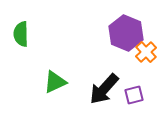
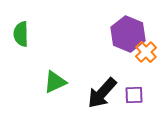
purple hexagon: moved 2 px right, 1 px down
black arrow: moved 2 px left, 4 px down
purple square: rotated 12 degrees clockwise
